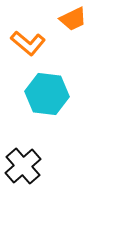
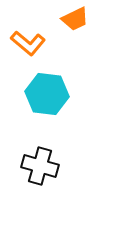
orange trapezoid: moved 2 px right
black cross: moved 17 px right; rotated 33 degrees counterclockwise
